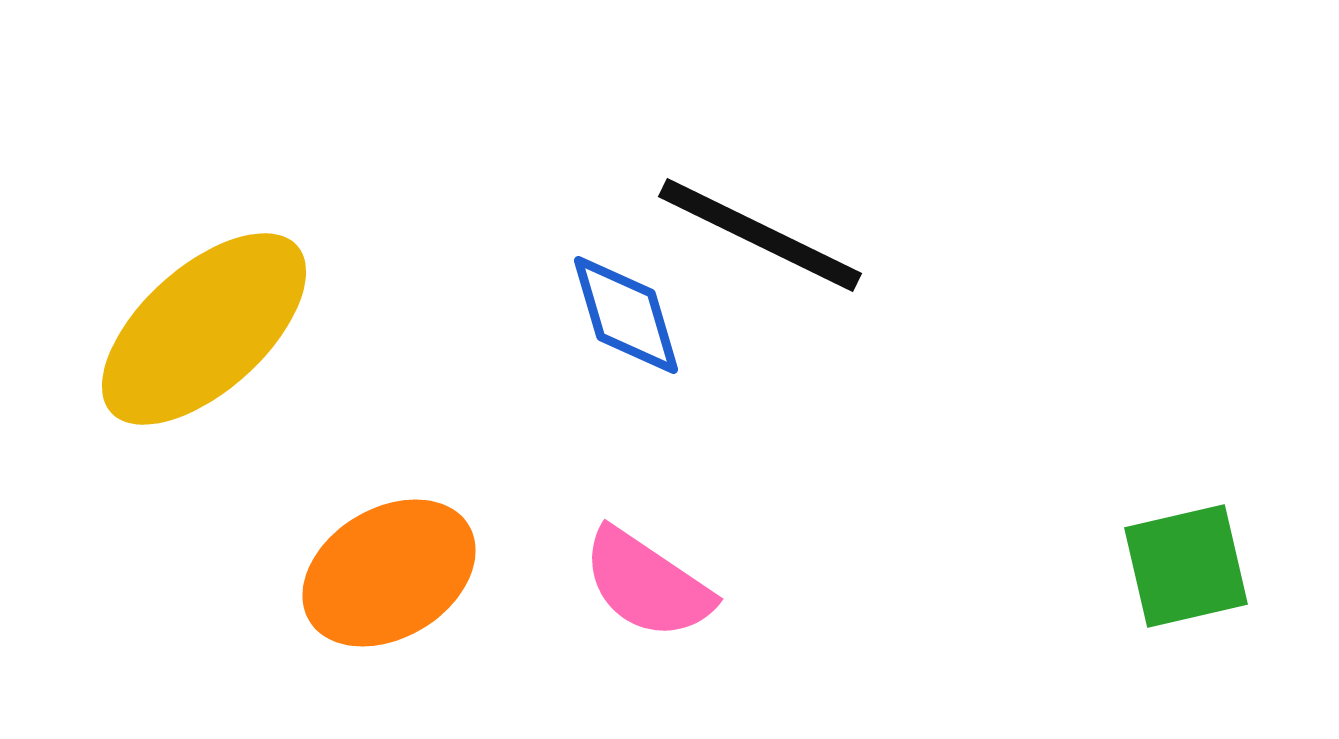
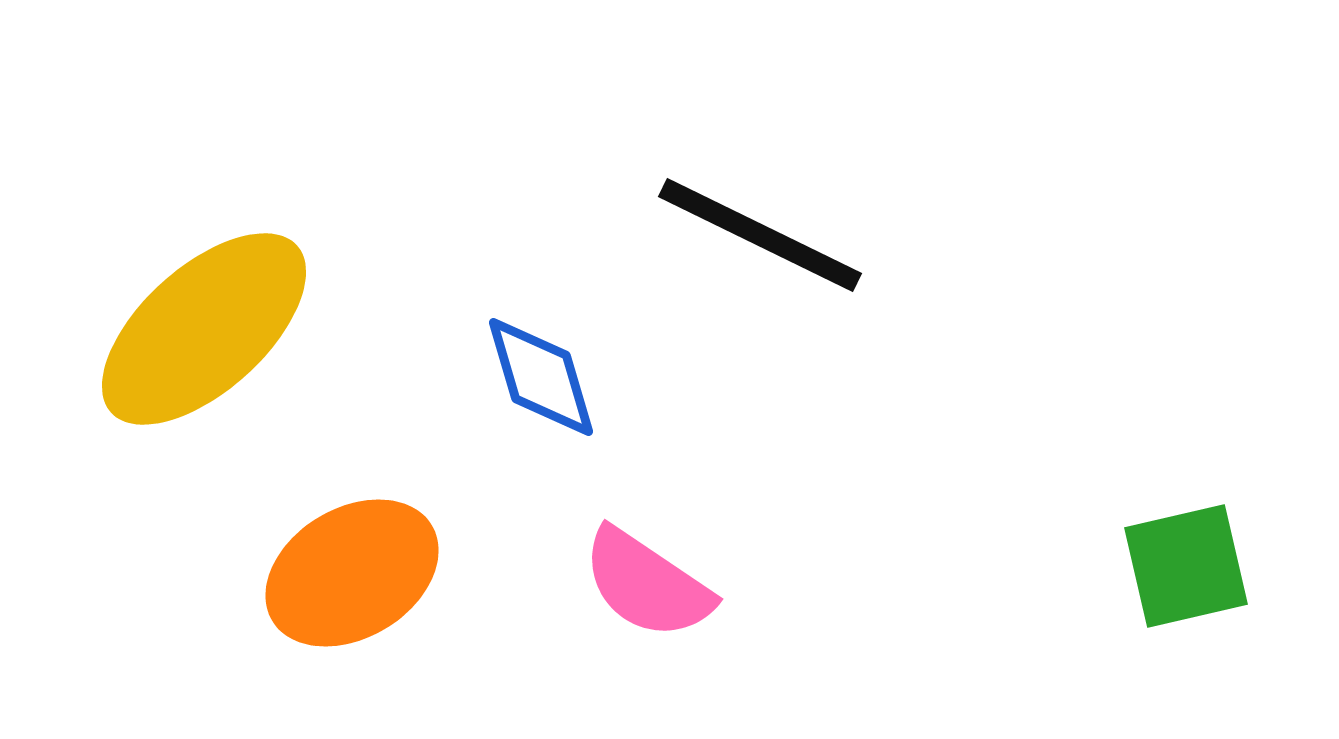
blue diamond: moved 85 px left, 62 px down
orange ellipse: moved 37 px left
